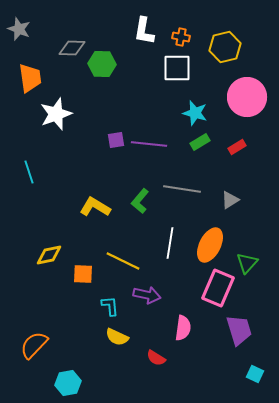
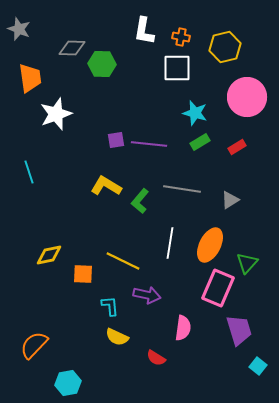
yellow L-shape: moved 11 px right, 21 px up
cyan square: moved 3 px right, 8 px up; rotated 12 degrees clockwise
